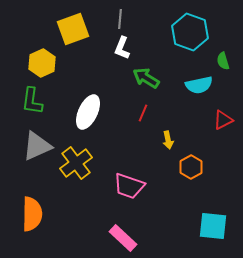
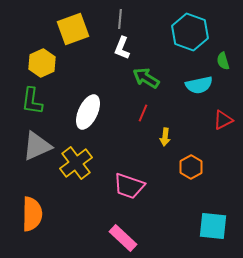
yellow arrow: moved 3 px left, 3 px up; rotated 18 degrees clockwise
